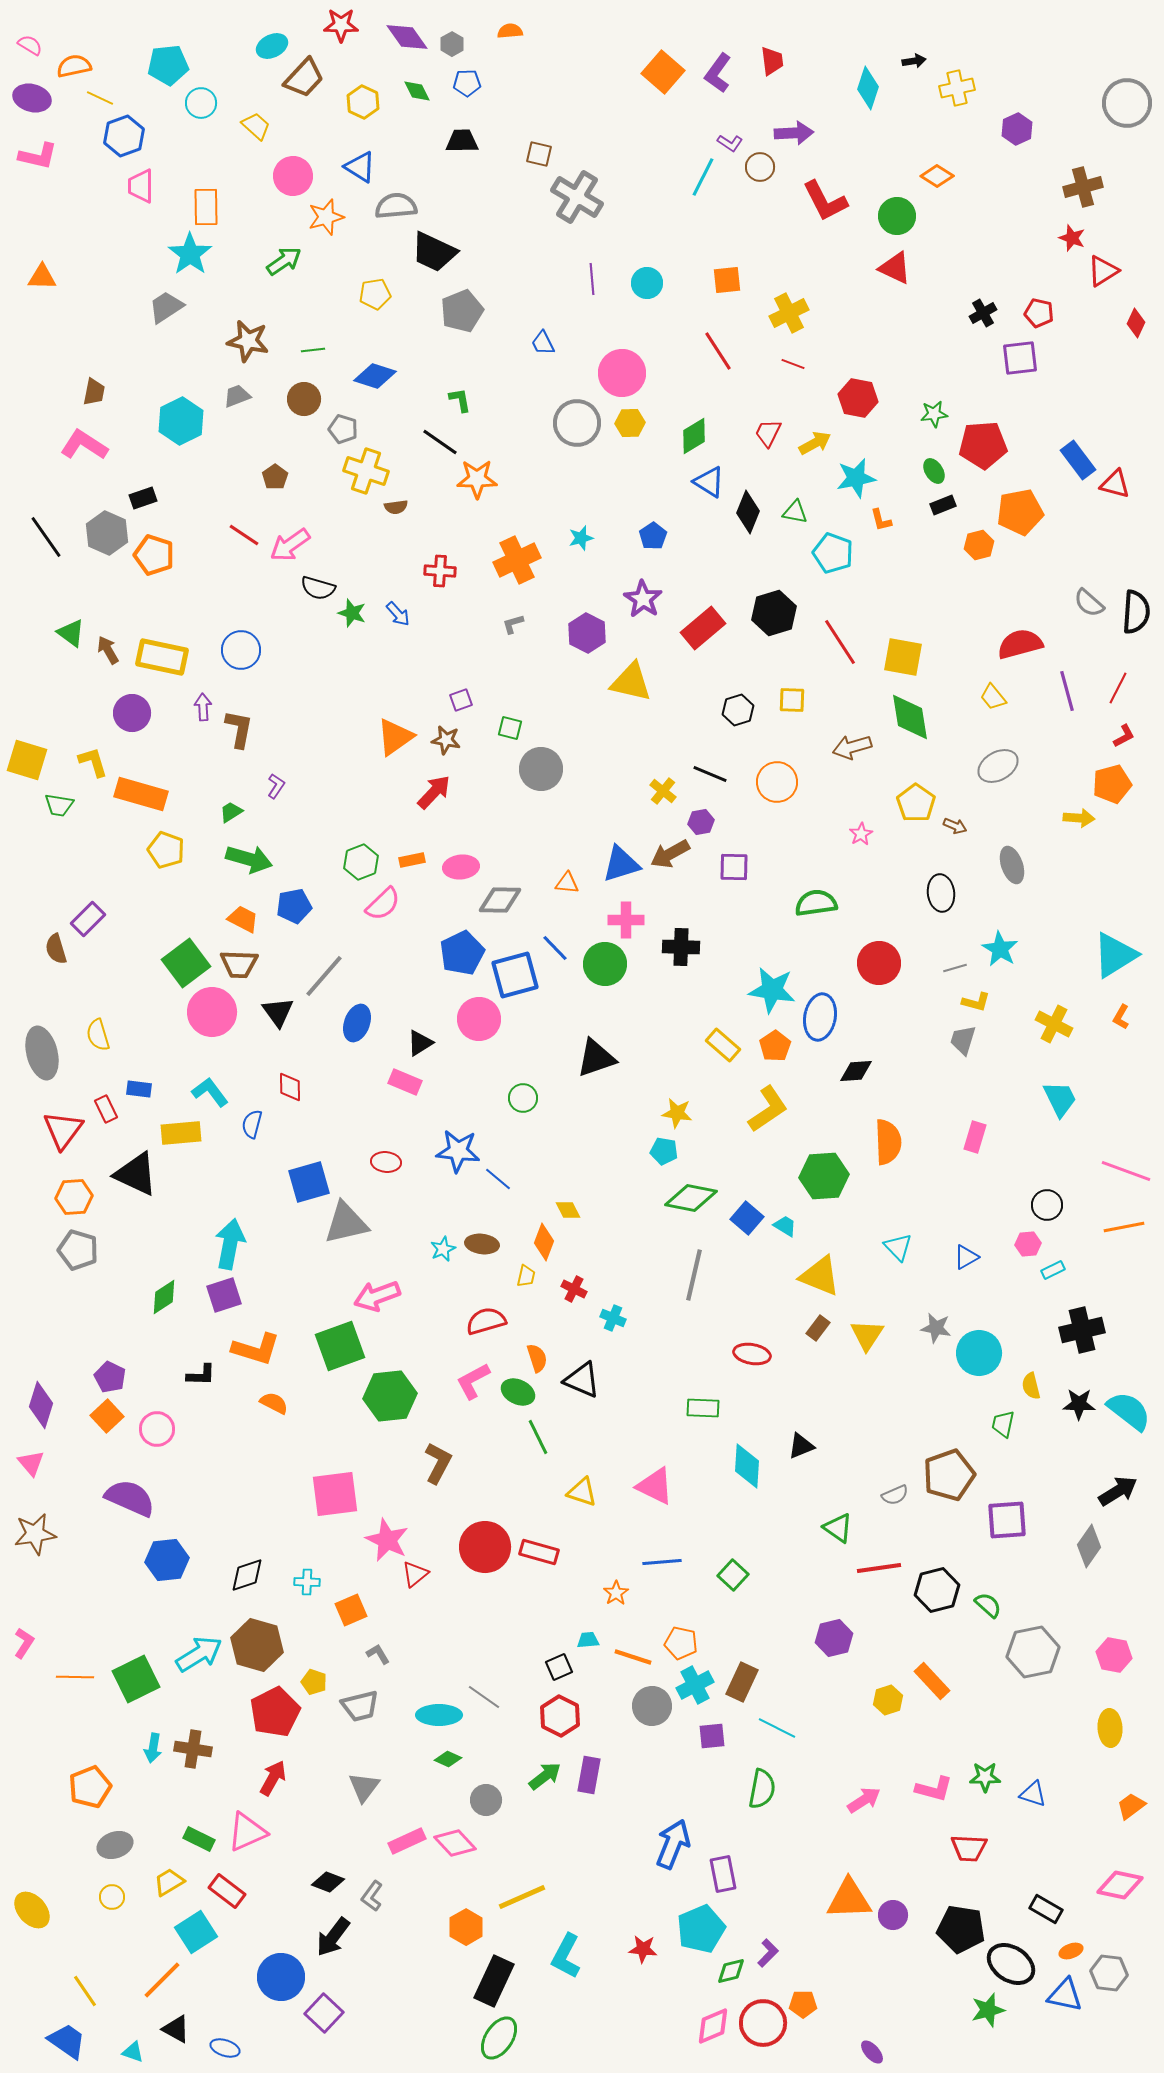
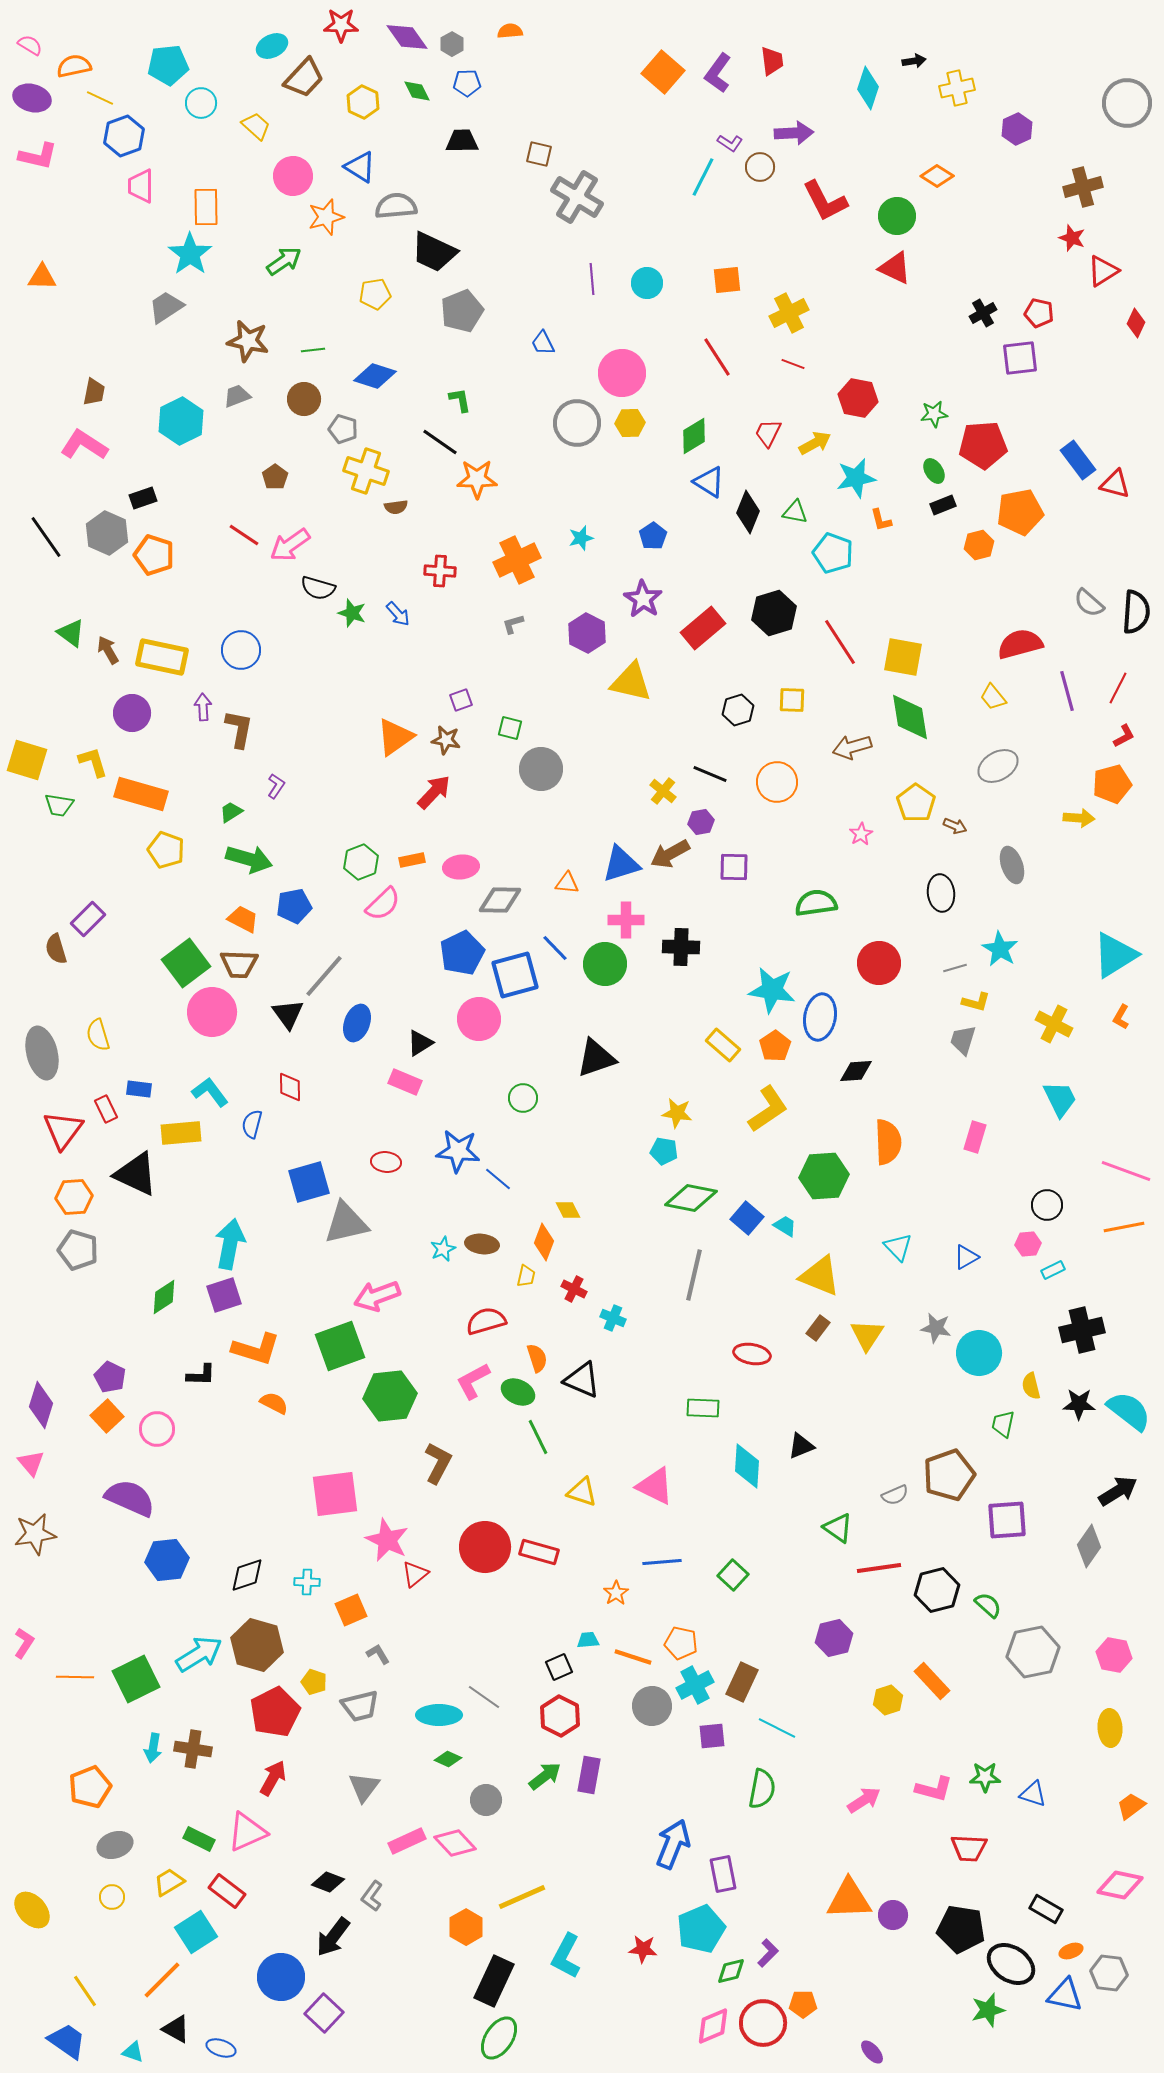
red line at (718, 351): moved 1 px left, 6 px down
black triangle at (278, 1012): moved 10 px right, 2 px down
blue ellipse at (225, 2048): moved 4 px left
